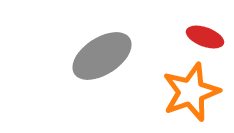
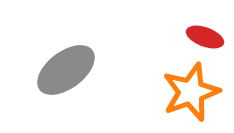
gray ellipse: moved 36 px left, 14 px down; rotated 4 degrees counterclockwise
